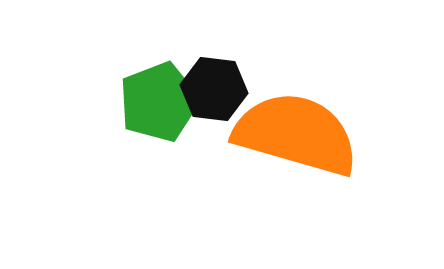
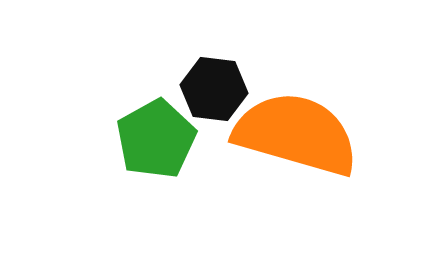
green pentagon: moved 3 px left, 37 px down; rotated 8 degrees counterclockwise
